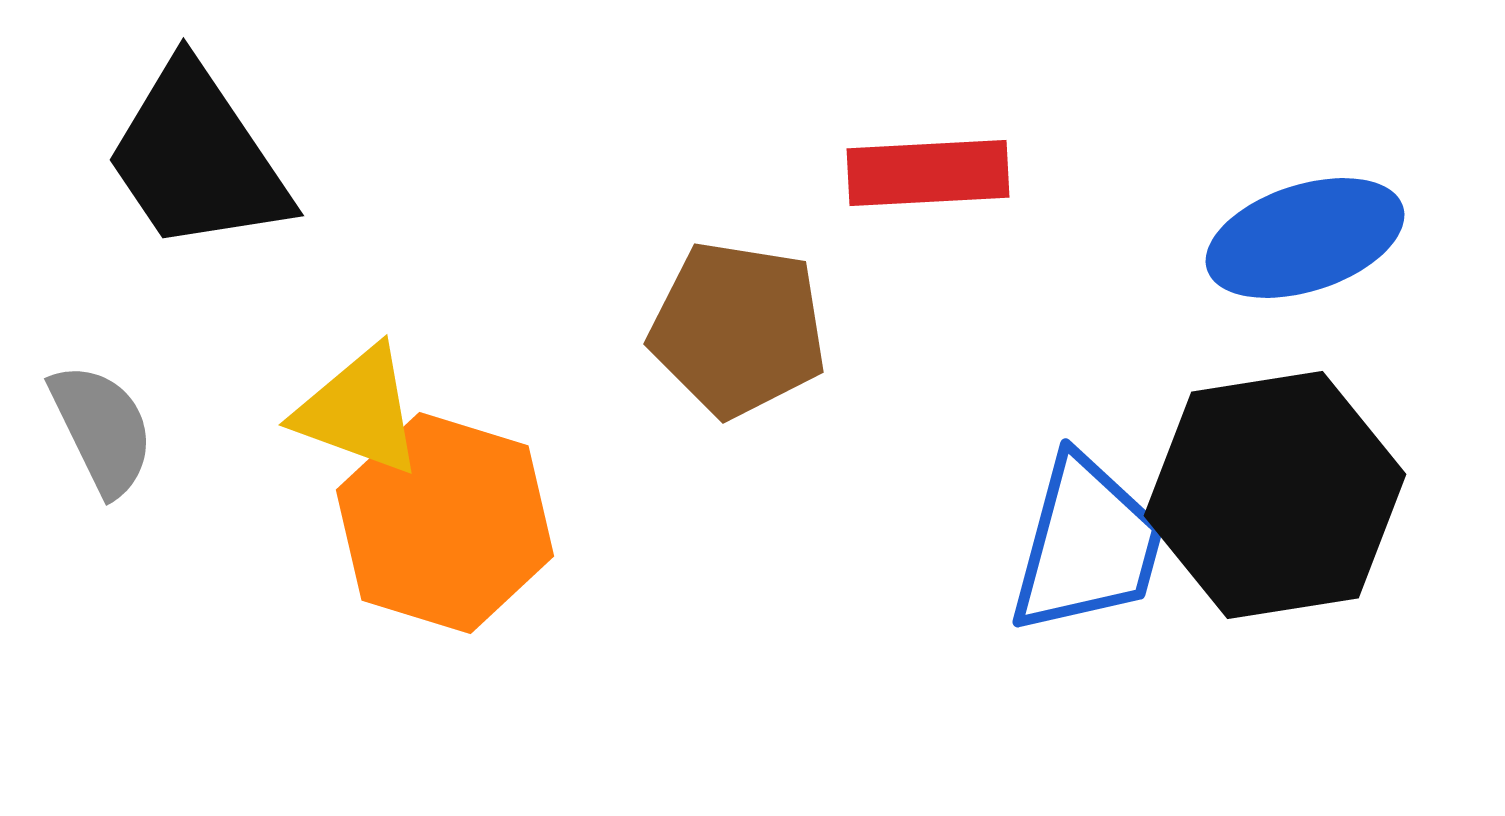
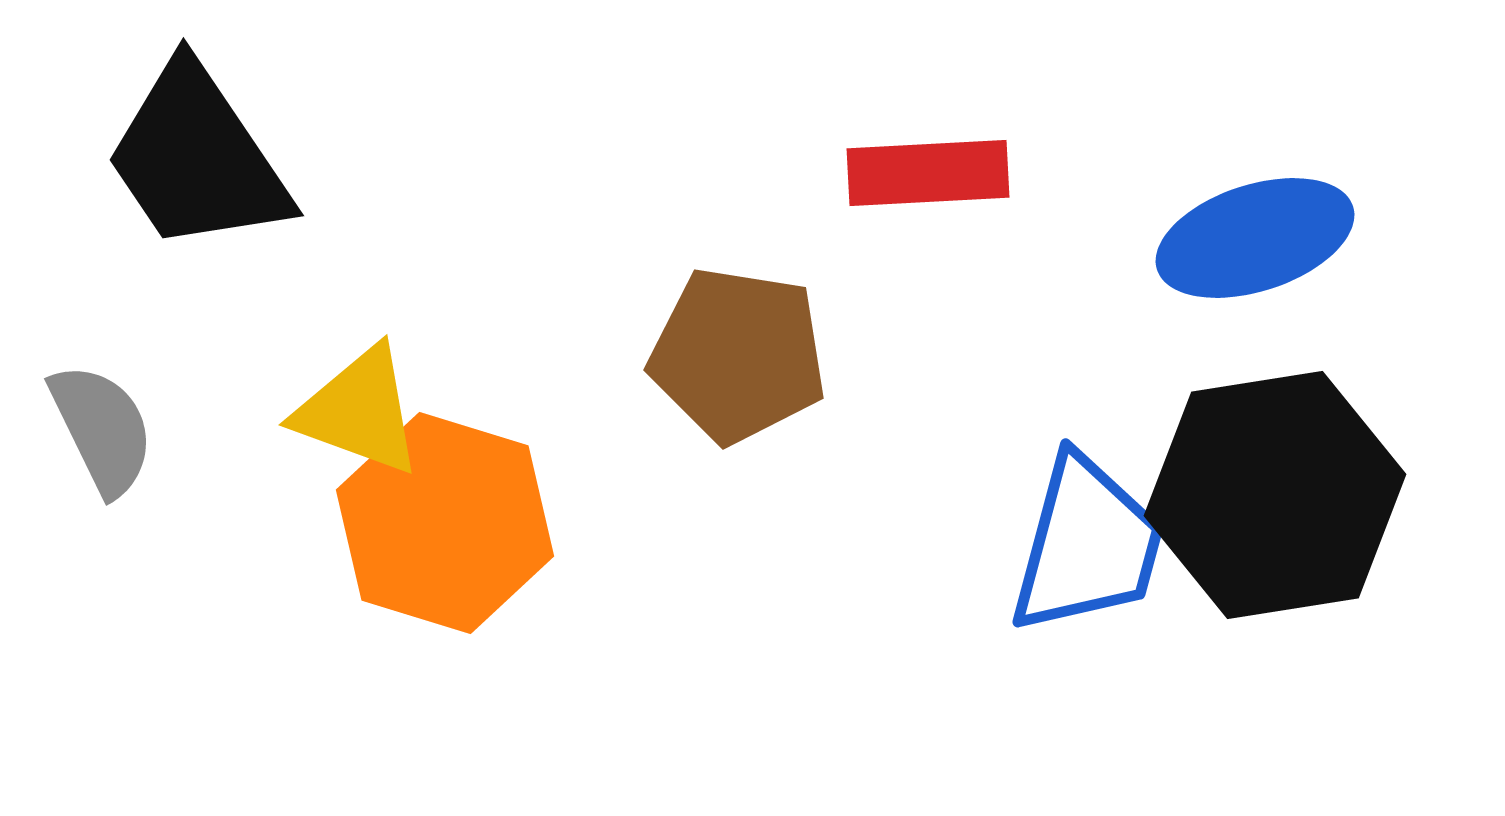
blue ellipse: moved 50 px left
brown pentagon: moved 26 px down
